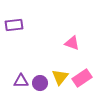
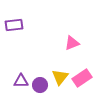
pink triangle: rotated 42 degrees counterclockwise
purple circle: moved 2 px down
